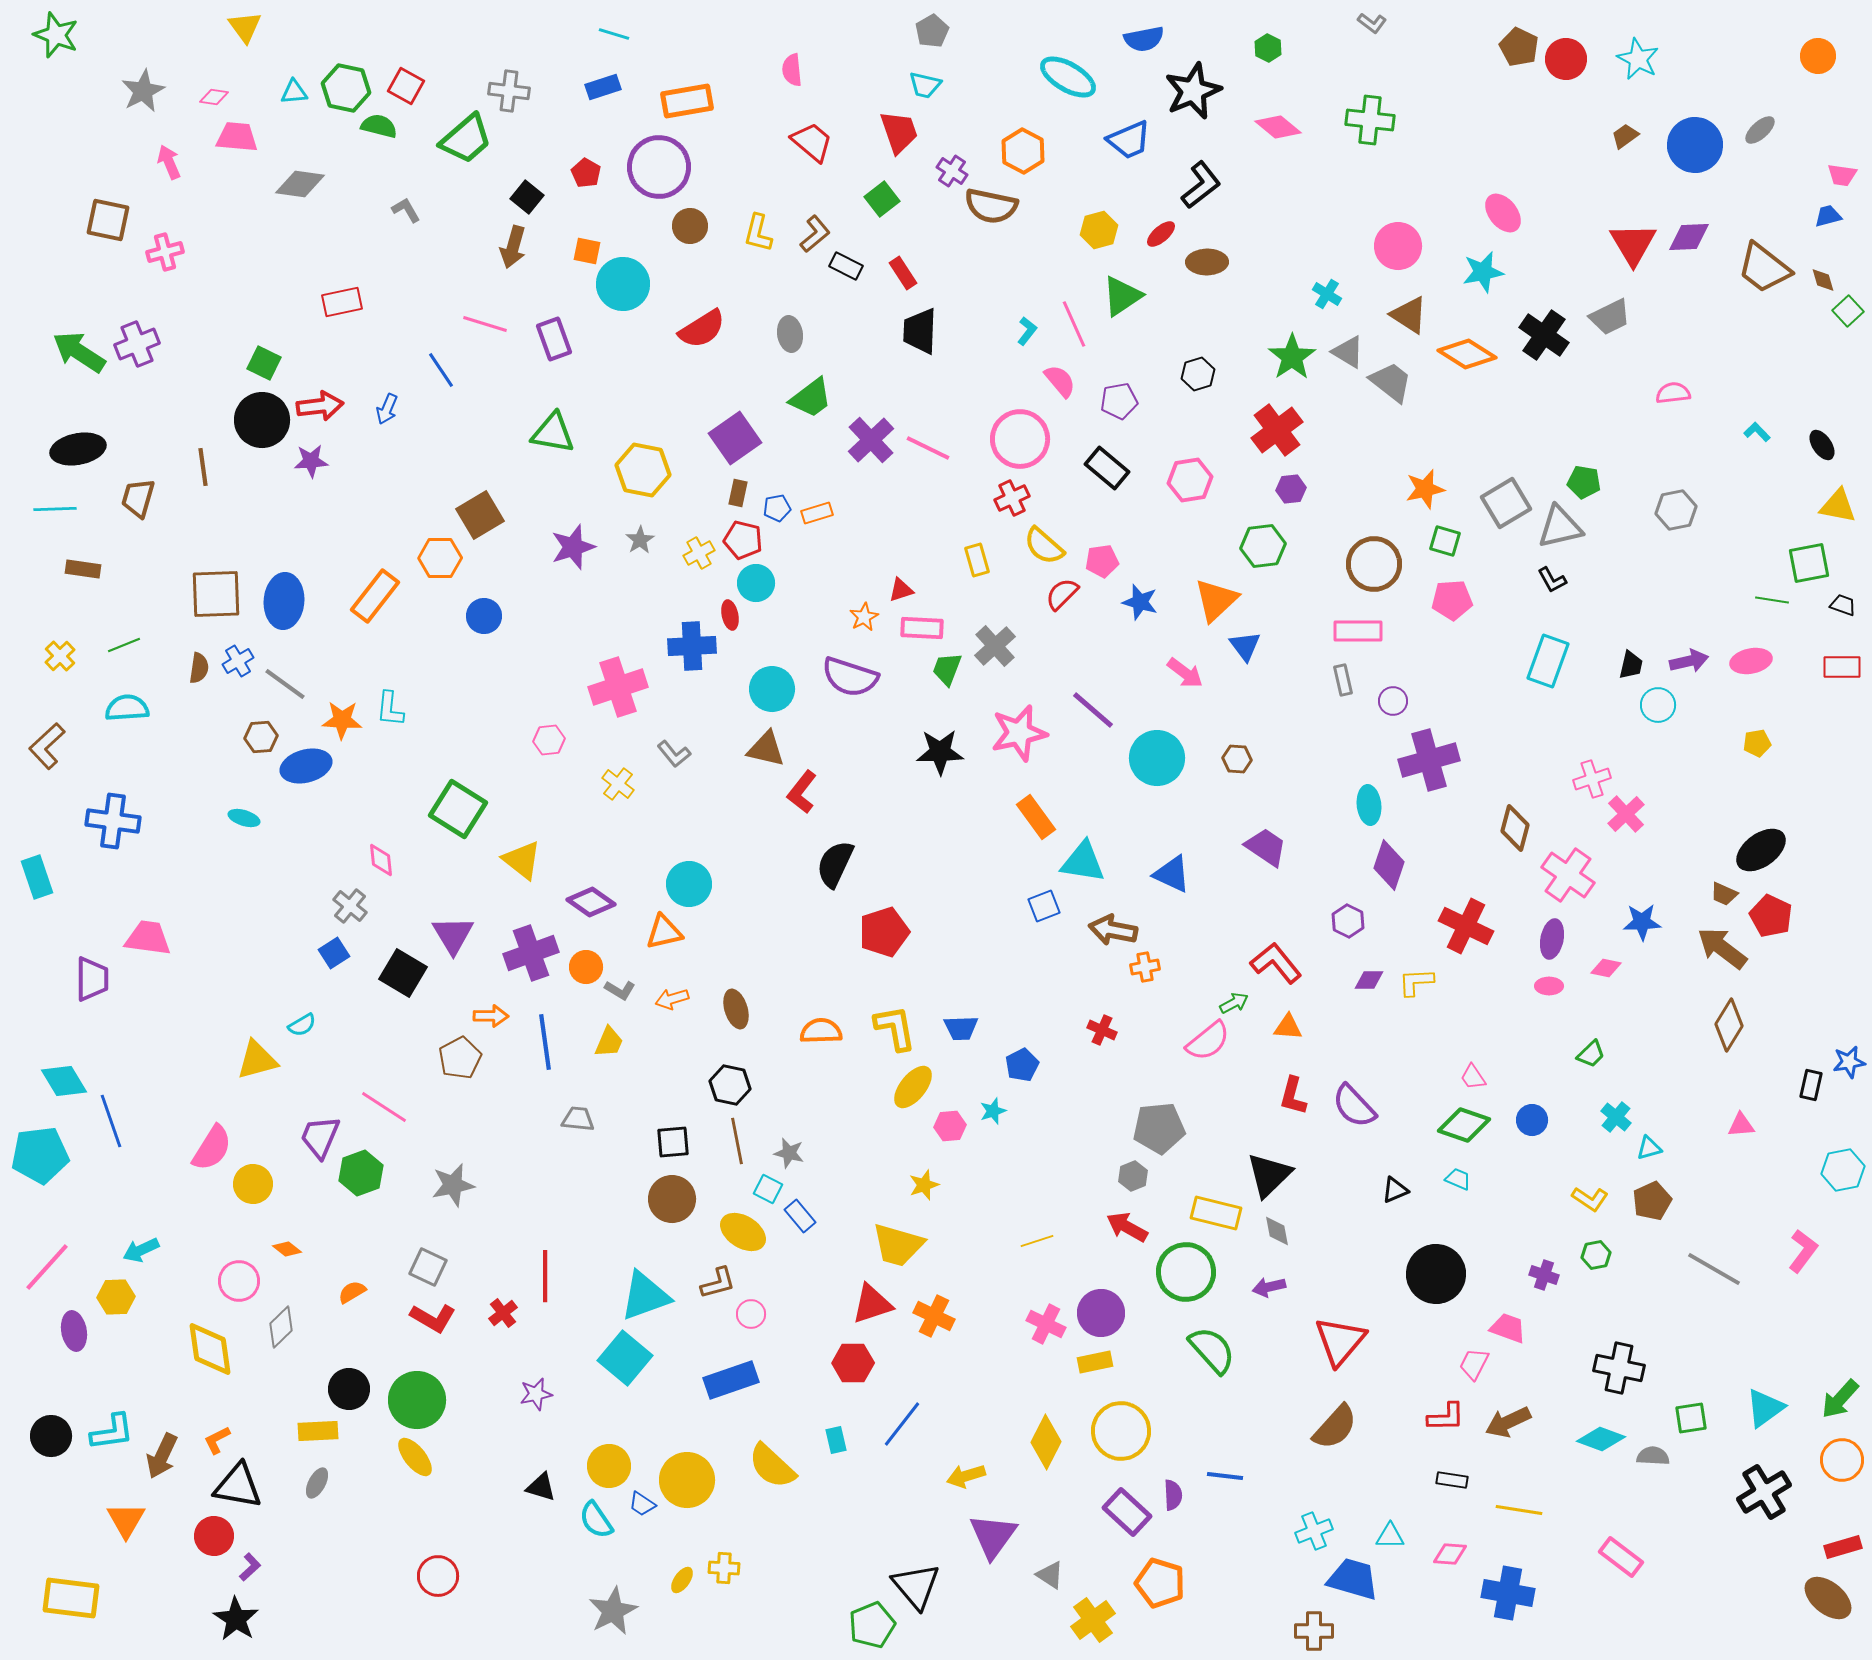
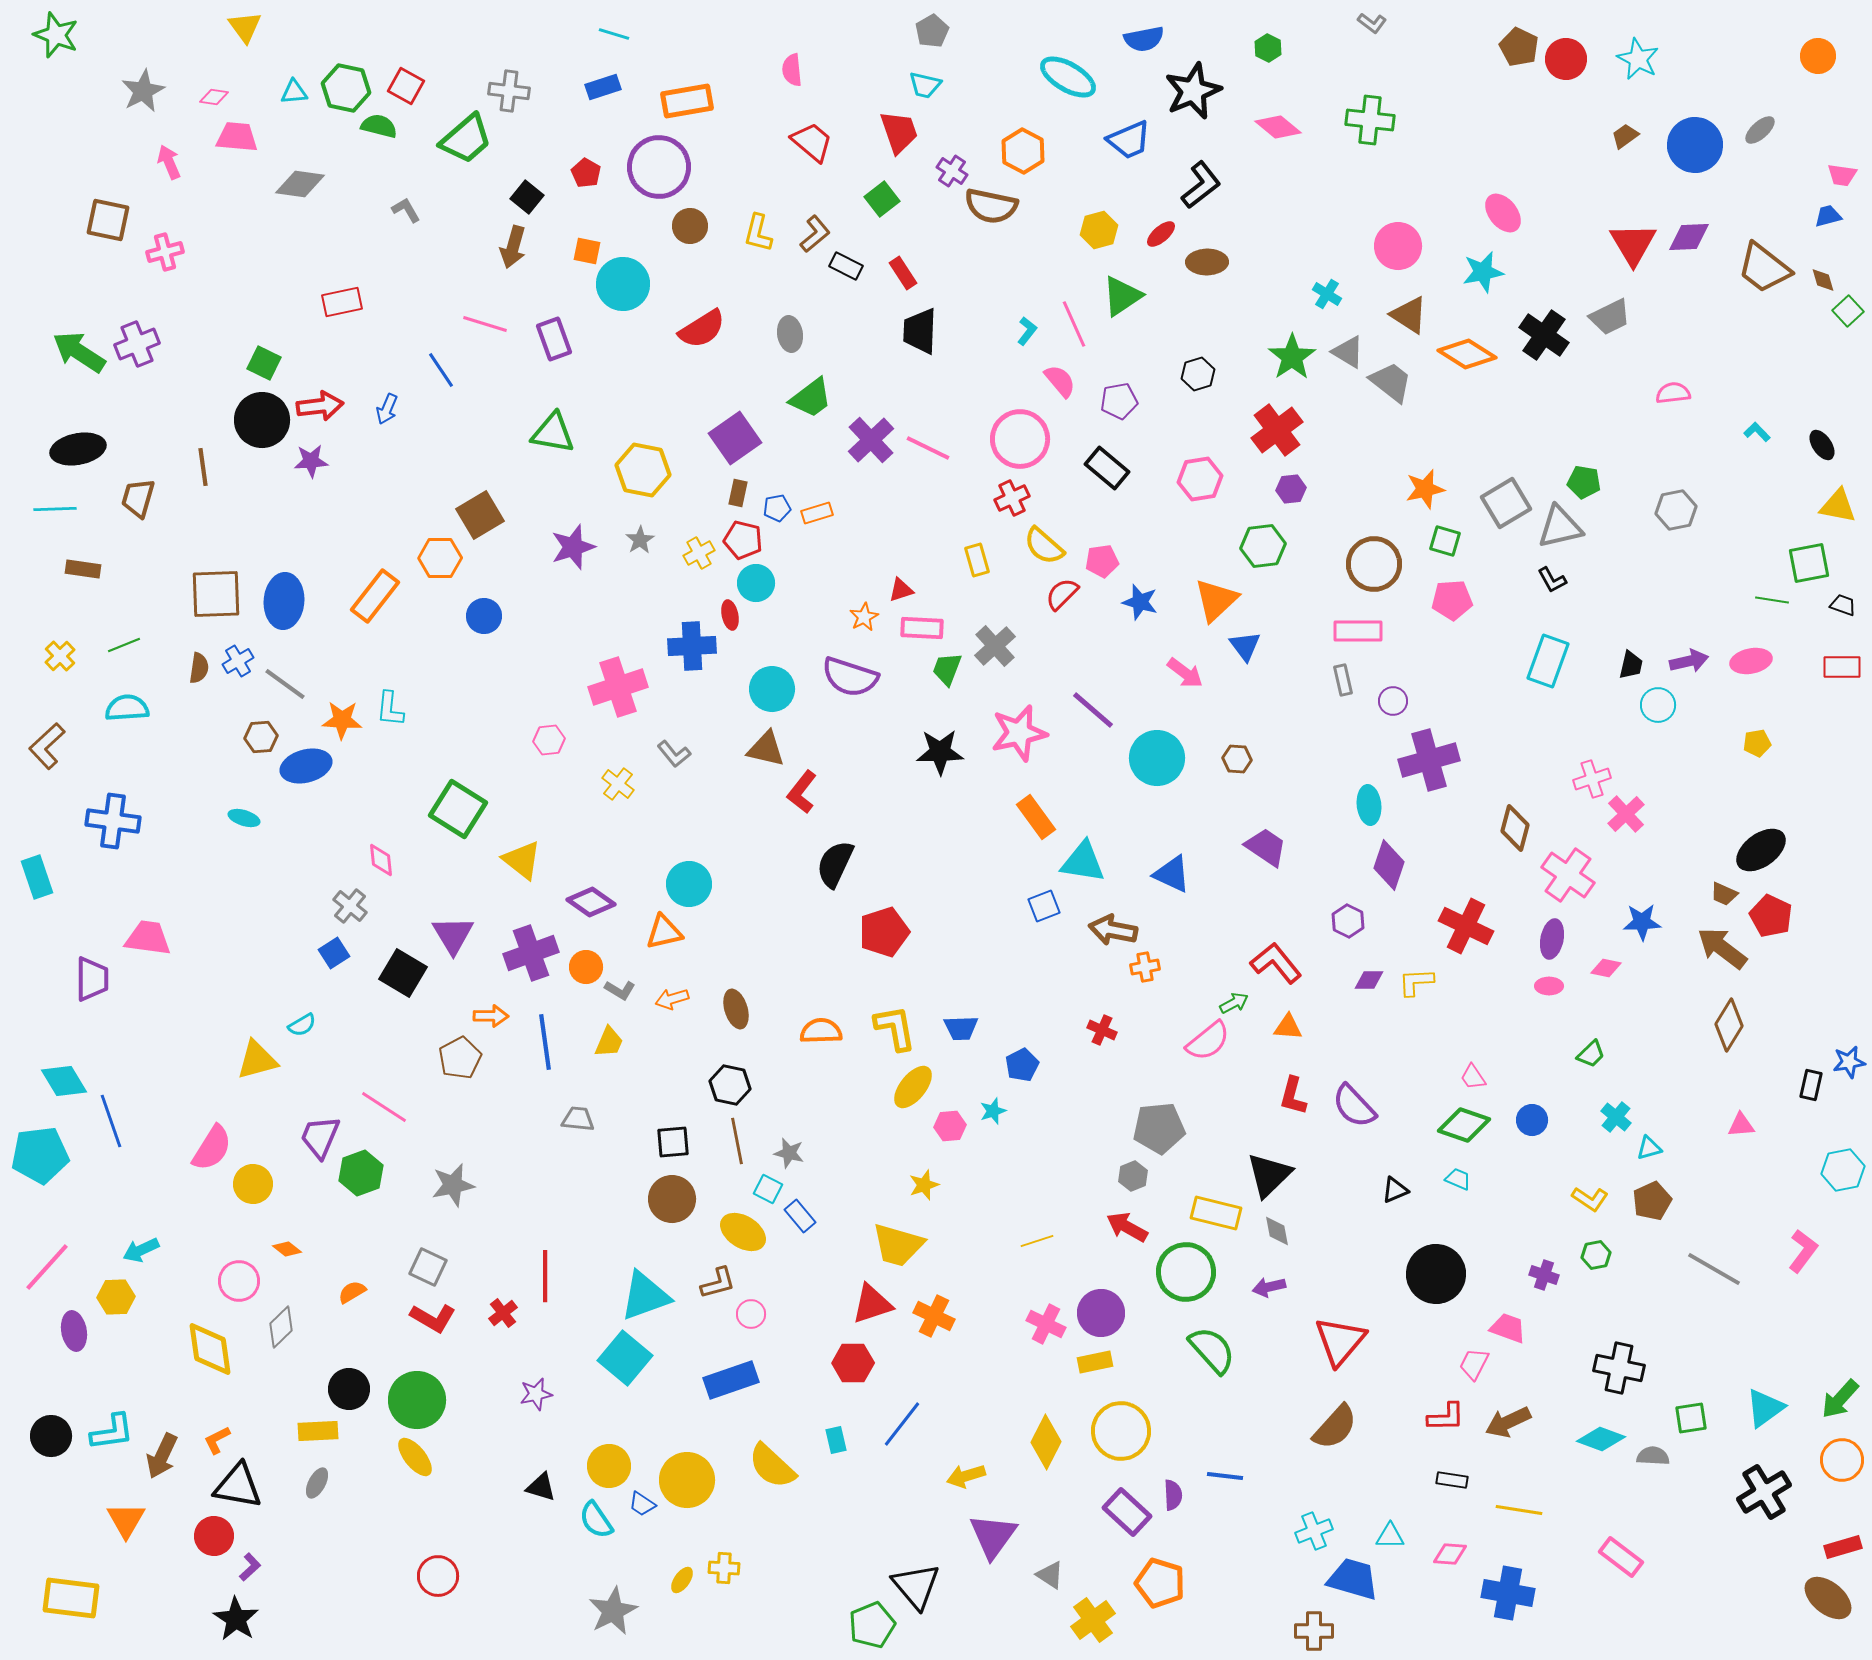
pink hexagon at (1190, 480): moved 10 px right, 1 px up
